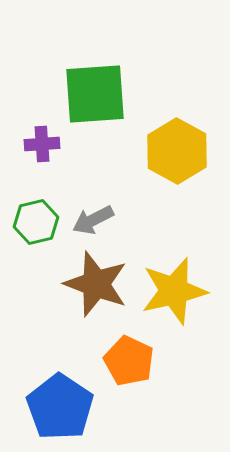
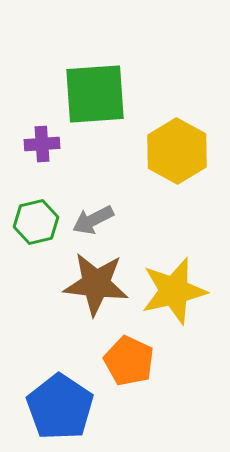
brown star: rotated 14 degrees counterclockwise
